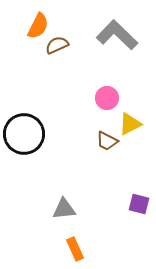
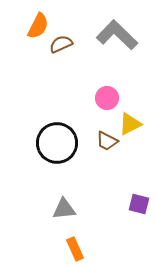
brown semicircle: moved 4 px right, 1 px up
black circle: moved 33 px right, 9 px down
